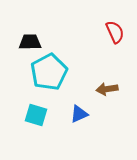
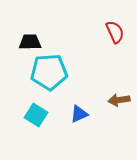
cyan pentagon: rotated 24 degrees clockwise
brown arrow: moved 12 px right, 11 px down
cyan square: rotated 15 degrees clockwise
